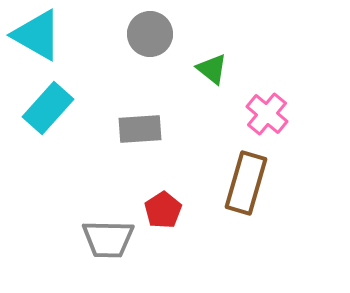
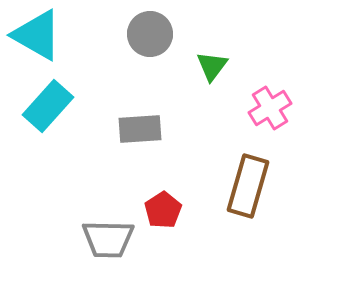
green triangle: moved 3 px up; rotated 28 degrees clockwise
cyan rectangle: moved 2 px up
pink cross: moved 3 px right, 6 px up; rotated 18 degrees clockwise
brown rectangle: moved 2 px right, 3 px down
